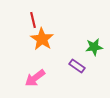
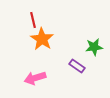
pink arrow: rotated 20 degrees clockwise
